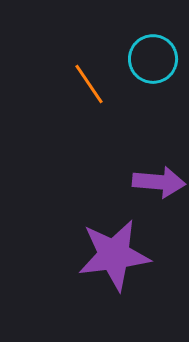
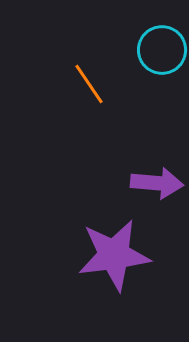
cyan circle: moved 9 px right, 9 px up
purple arrow: moved 2 px left, 1 px down
